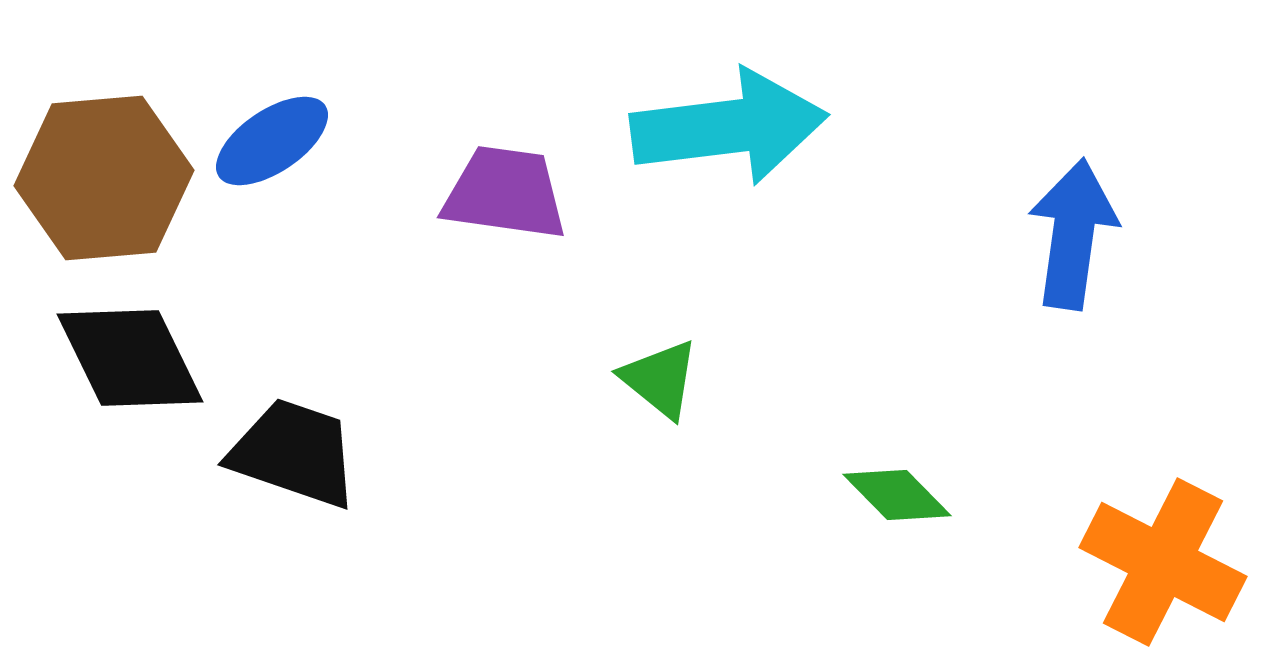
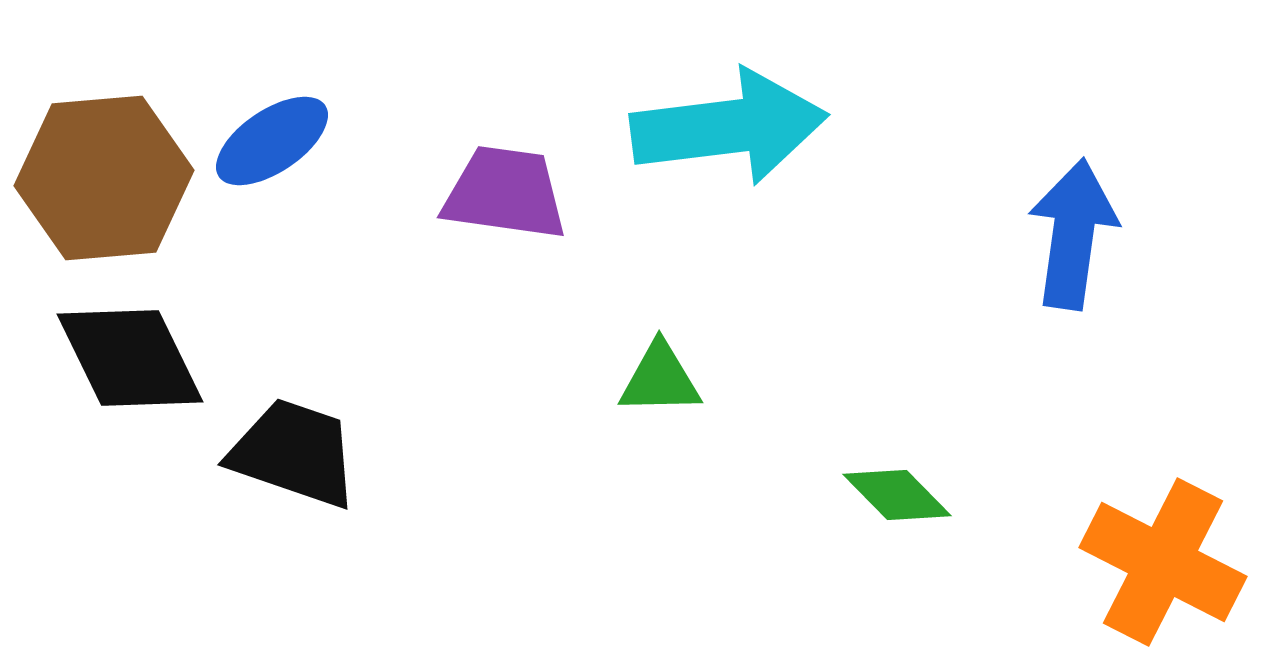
green triangle: rotated 40 degrees counterclockwise
